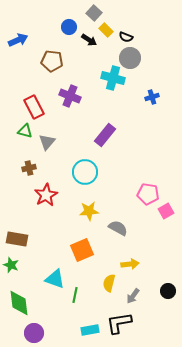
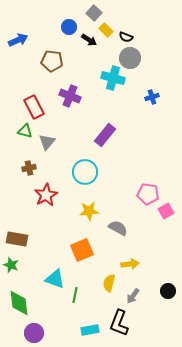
black L-shape: rotated 60 degrees counterclockwise
